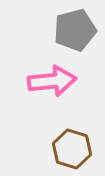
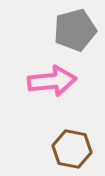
brown hexagon: rotated 6 degrees counterclockwise
